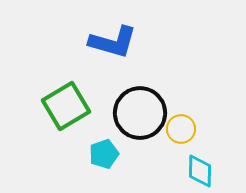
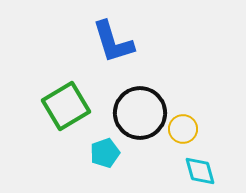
blue L-shape: rotated 57 degrees clockwise
yellow circle: moved 2 px right
cyan pentagon: moved 1 px right, 1 px up
cyan diamond: rotated 16 degrees counterclockwise
